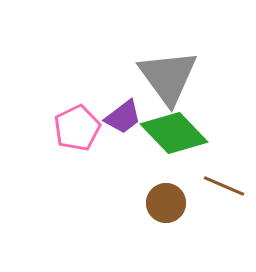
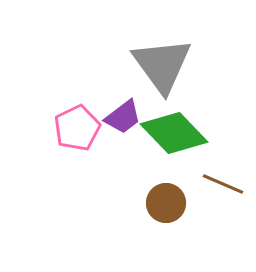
gray triangle: moved 6 px left, 12 px up
brown line: moved 1 px left, 2 px up
